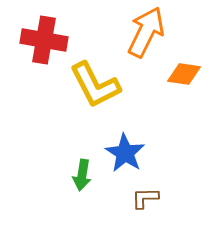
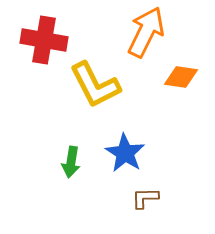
orange diamond: moved 3 px left, 3 px down
green arrow: moved 11 px left, 13 px up
